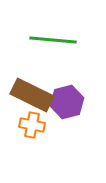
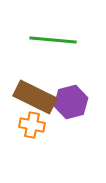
brown rectangle: moved 3 px right, 2 px down
purple hexagon: moved 4 px right
